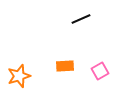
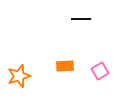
black line: rotated 24 degrees clockwise
